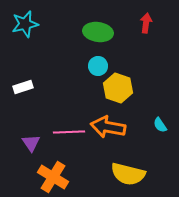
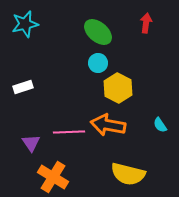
green ellipse: rotated 32 degrees clockwise
cyan circle: moved 3 px up
yellow hexagon: rotated 8 degrees clockwise
orange arrow: moved 2 px up
